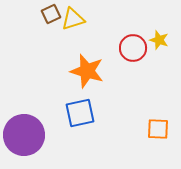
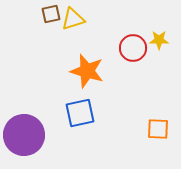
brown square: rotated 12 degrees clockwise
yellow star: rotated 18 degrees counterclockwise
